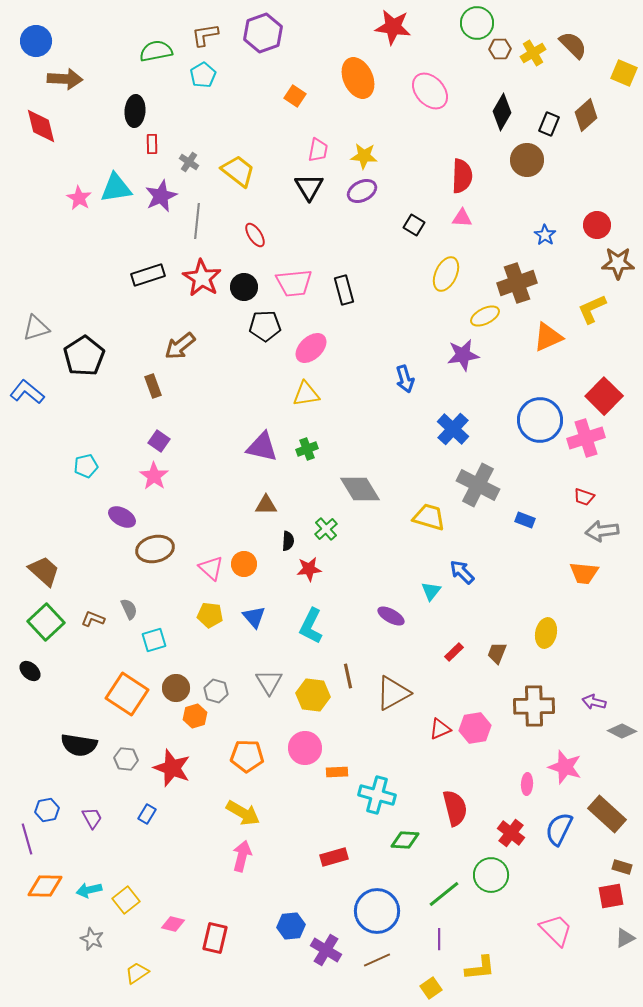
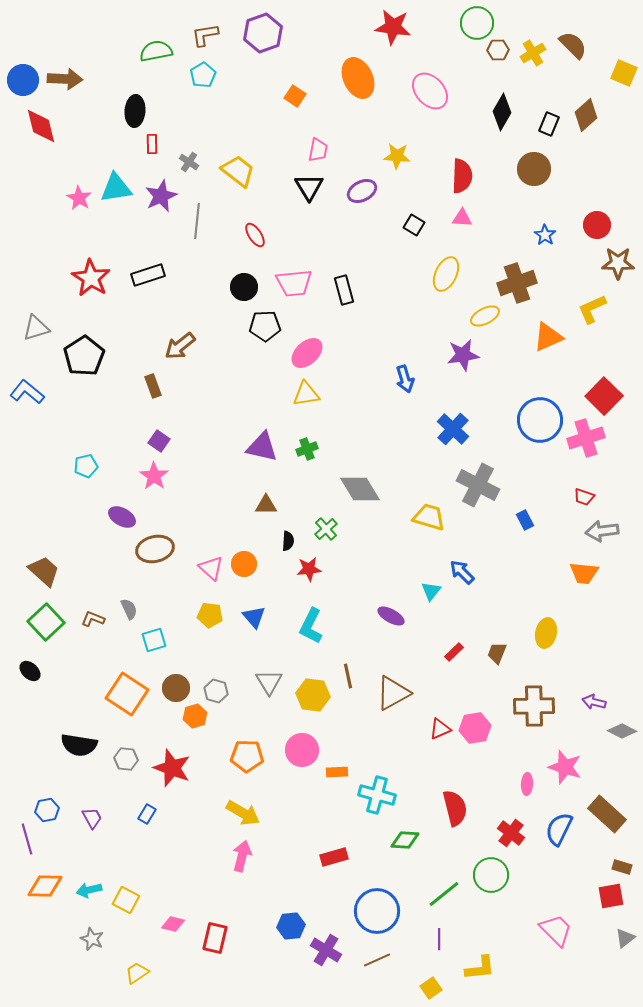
blue circle at (36, 41): moved 13 px left, 39 px down
brown hexagon at (500, 49): moved 2 px left, 1 px down
yellow star at (364, 156): moved 33 px right
brown circle at (527, 160): moved 7 px right, 9 px down
red star at (202, 278): moved 111 px left
pink ellipse at (311, 348): moved 4 px left, 5 px down
blue rectangle at (525, 520): rotated 42 degrees clockwise
pink circle at (305, 748): moved 3 px left, 2 px down
yellow square at (126, 900): rotated 24 degrees counterclockwise
gray triangle at (625, 938): rotated 10 degrees counterclockwise
